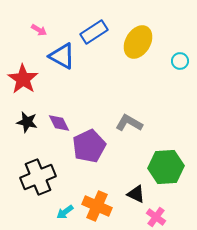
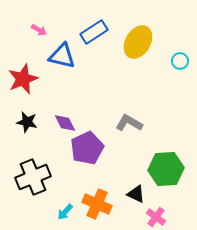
blue triangle: rotated 16 degrees counterclockwise
red star: rotated 16 degrees clockwise
purple diamond: moved 6 px right
purple pentagon: moved 2 px left, 2 px down
green hexagon: moved 2 px down
black cross: moved 5 px left
orange cross: moved 2 px up
cyan arrow: rotated 12 degrees counterclockwise
